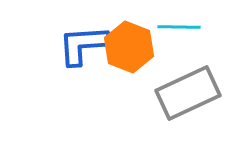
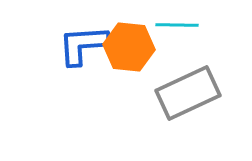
cyan line: moved 2 px left, 2 px up
orange hexagon: rotated 15 degrees counterclockwise
